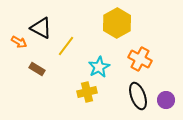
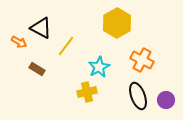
orange cross: moved 2 px right, 1 px down
